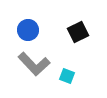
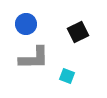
blue circle: moved 2 px left, 6 px up
gray L-shape: moved 6 px up; rotated 48 degrees counterclockwise
